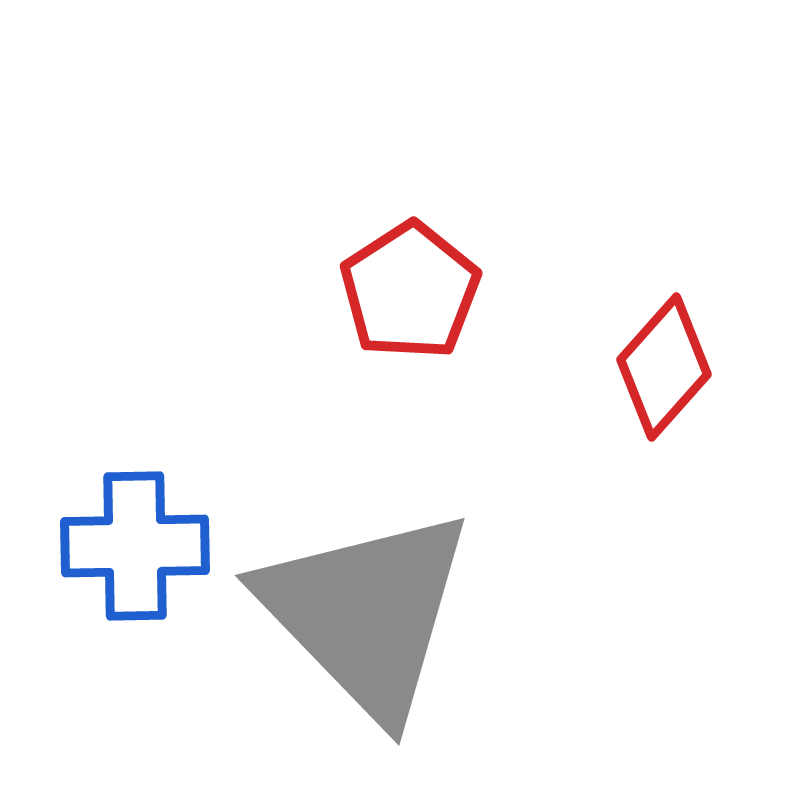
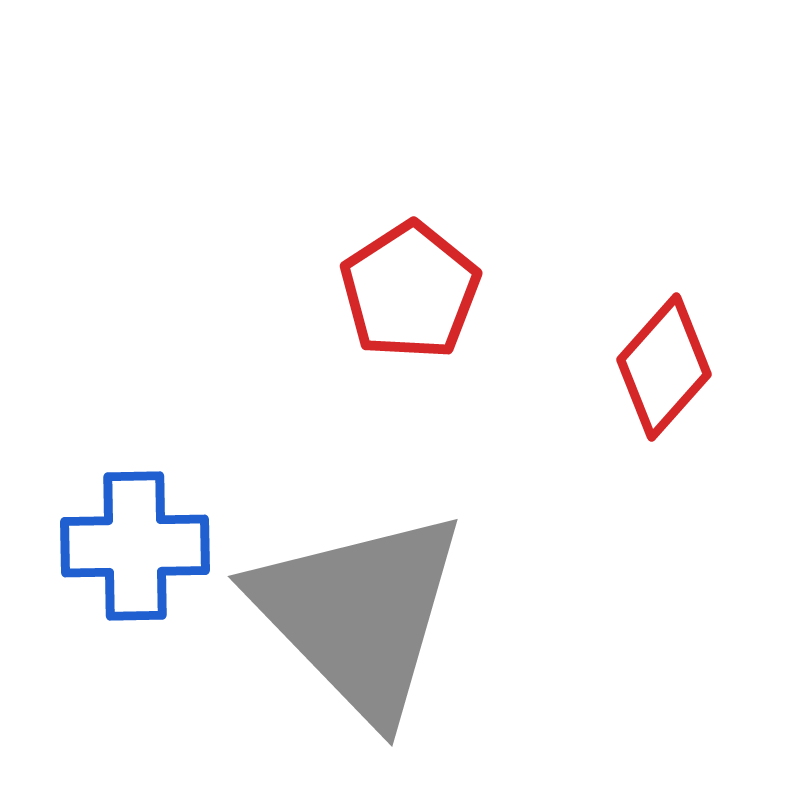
gray triangle: moved 7 px left, 1 px down
